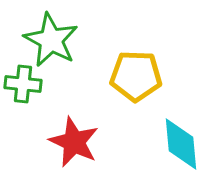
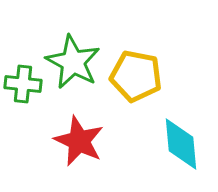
green star: moved 22 px right, 22 px down
yellow pentagon: rotated 9 degrees clockwise
red star: moved 5 px right, 1 px up
